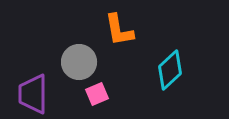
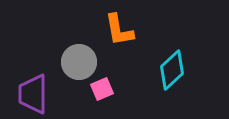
cyan diamond: moved 2 px right
pink square: moved 5 px right, 5 px up
